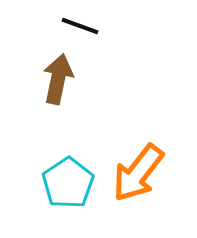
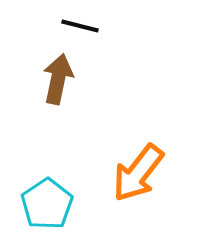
black line: rotated 6 degrees counterclockwise
cyan pentagon: moved 21 px left, 21 px down
